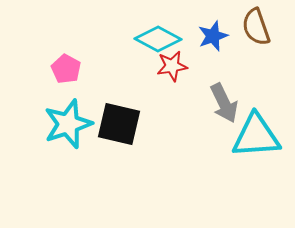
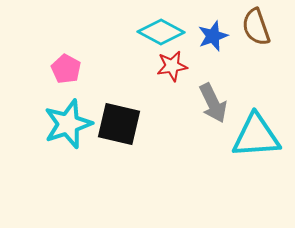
cyan diamond: moved 3 px right, 7 px up
gray arrow: moved 11 px left
